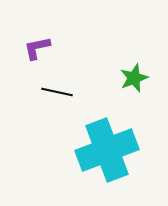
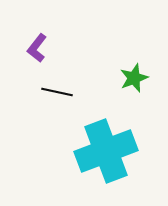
purple L-shape: rotated 40 degrees counterclockwise
cyan cross: moved 1 px left, 1 px down
